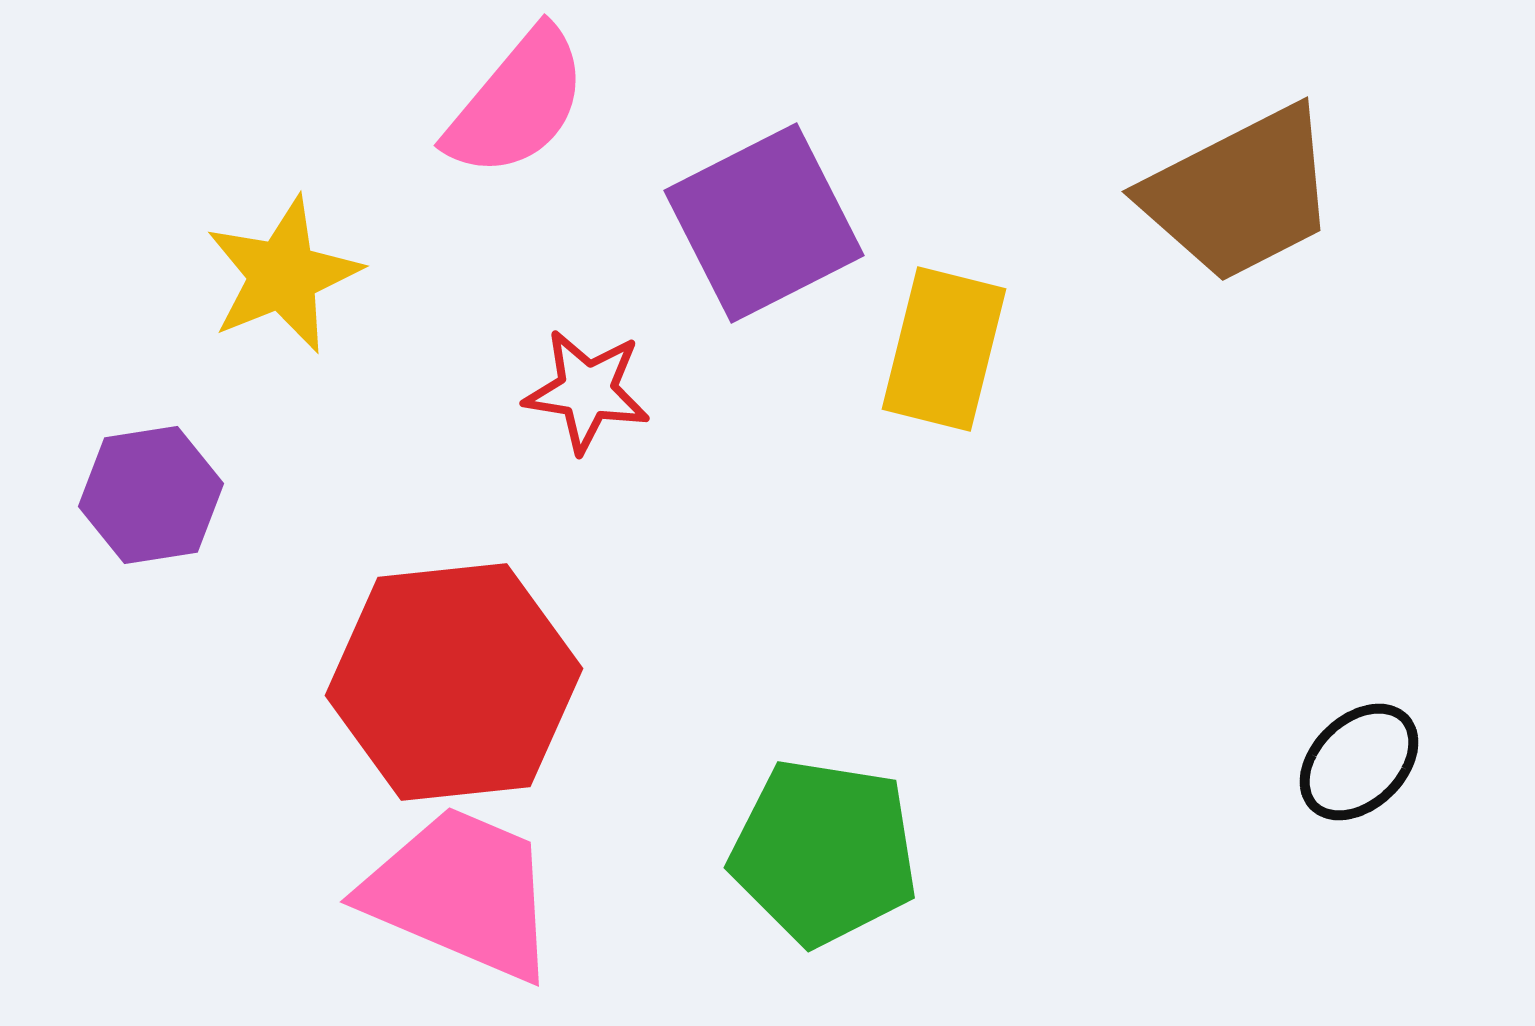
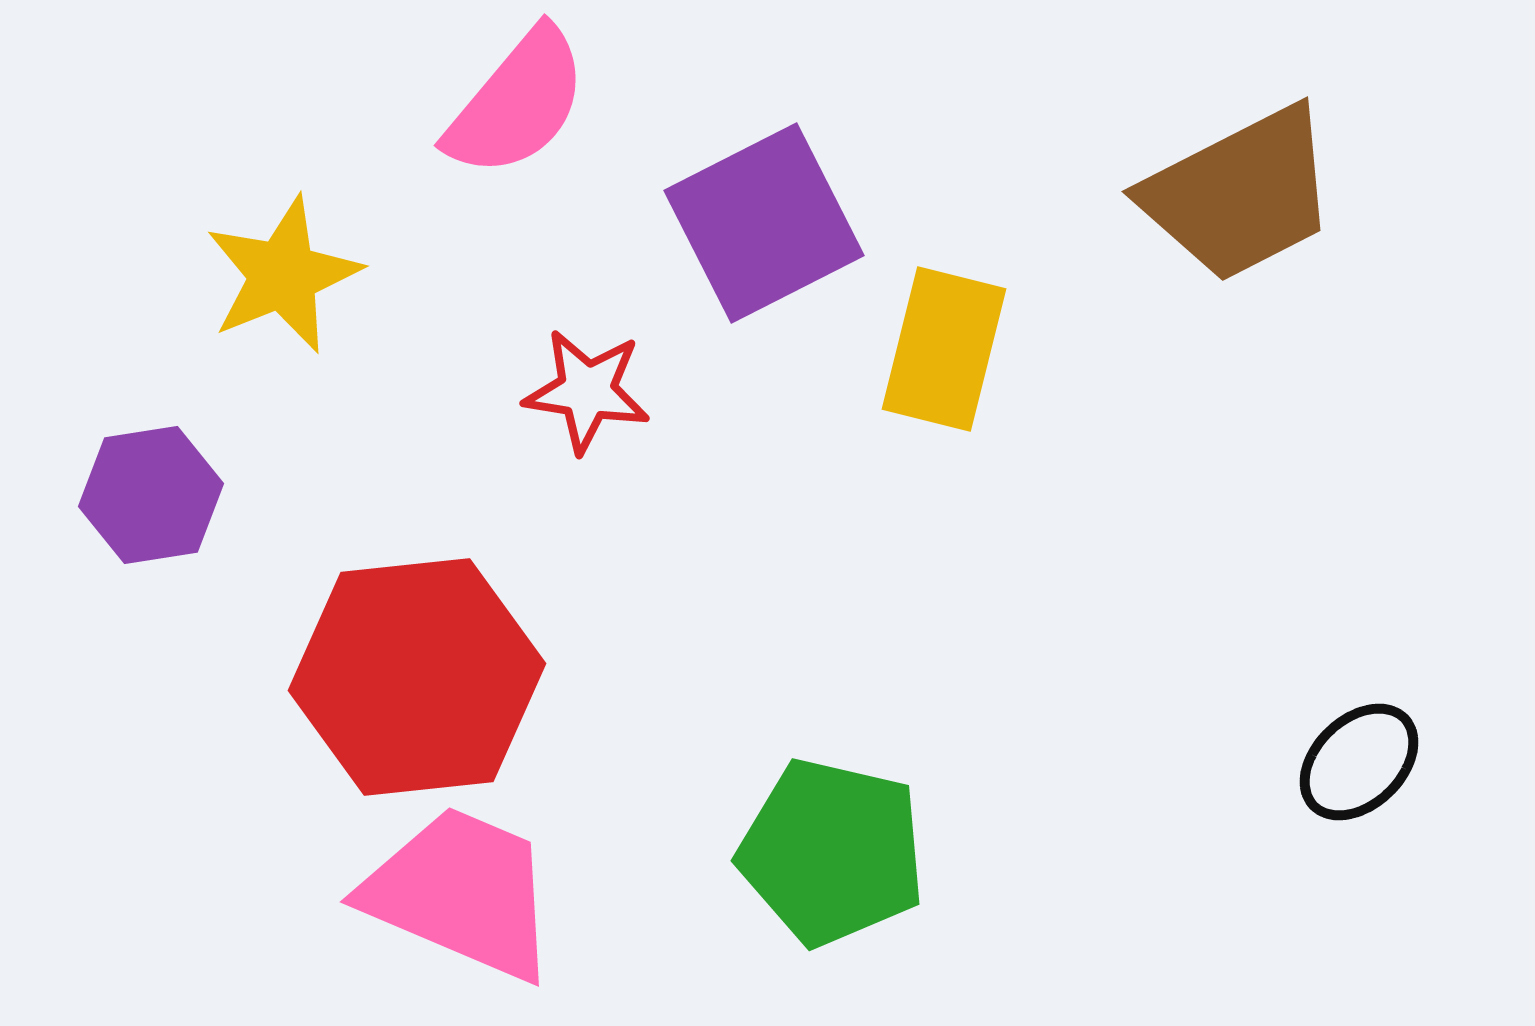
red hexagon: moved 37 px left, 5 px up
green pentagon: moved 8 px right; rotated 4 degrees clockwise
